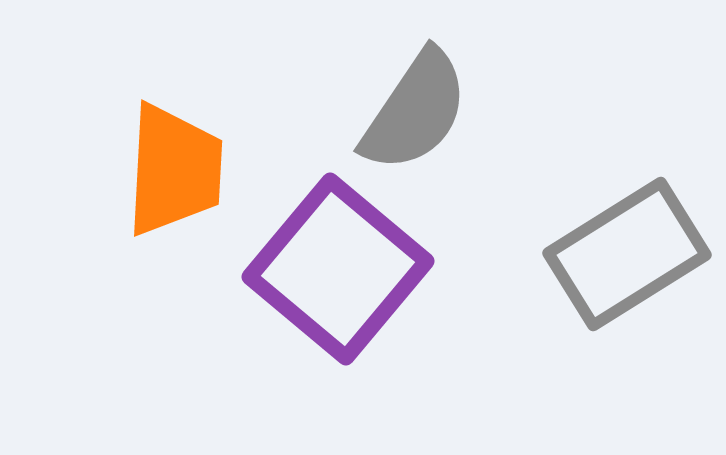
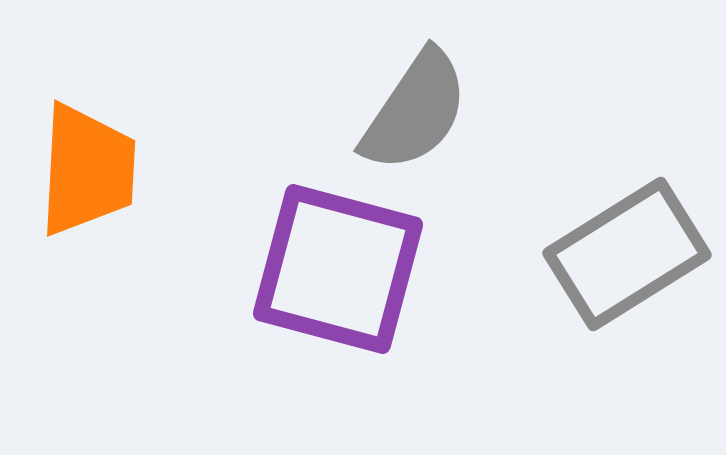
orange trapezoid: moved 87 px left
purple square: rotated 25 degrees counterclockwise
